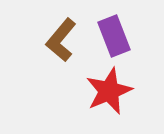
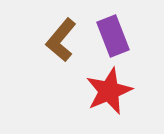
purple rectangle: moved 1 px left
